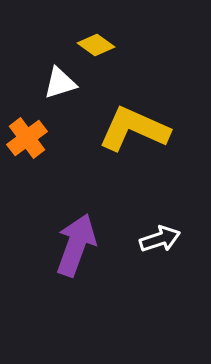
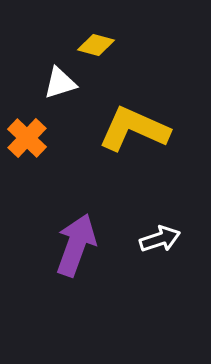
yellow diamond: rotated 21 degrees counterclockwise
orange cross: rotated 9 degrees counterclockwise
